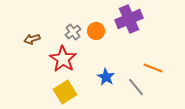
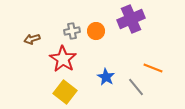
purple cross: moved 2 px right
gray cross: moved 1 px left, 1 px up; rotated 28 degrees clockwise
yellow square: rotated 20 degrees counterclockwise
